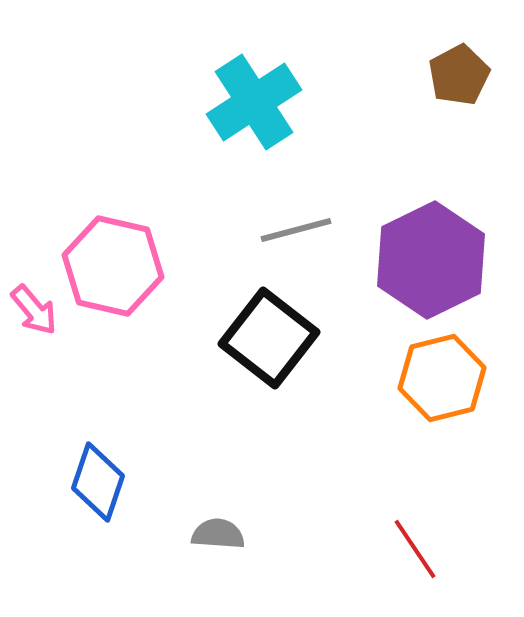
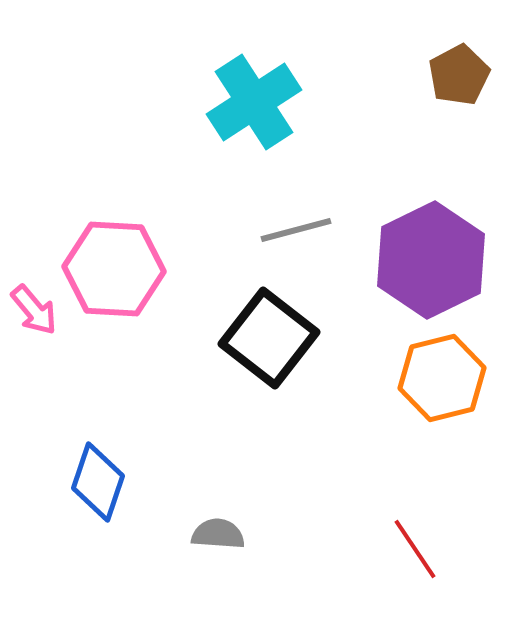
pink hexagon: moved 1 px right, 3 px down; rotated 10 degrees counterclockwise
